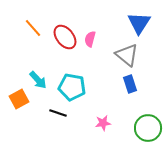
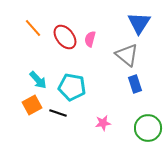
blue rectangle: moved 5 px right
orange square: moved 13 px right, 6 px down
